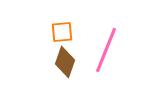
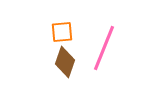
pink line: moved 2 px left, 2 px up
